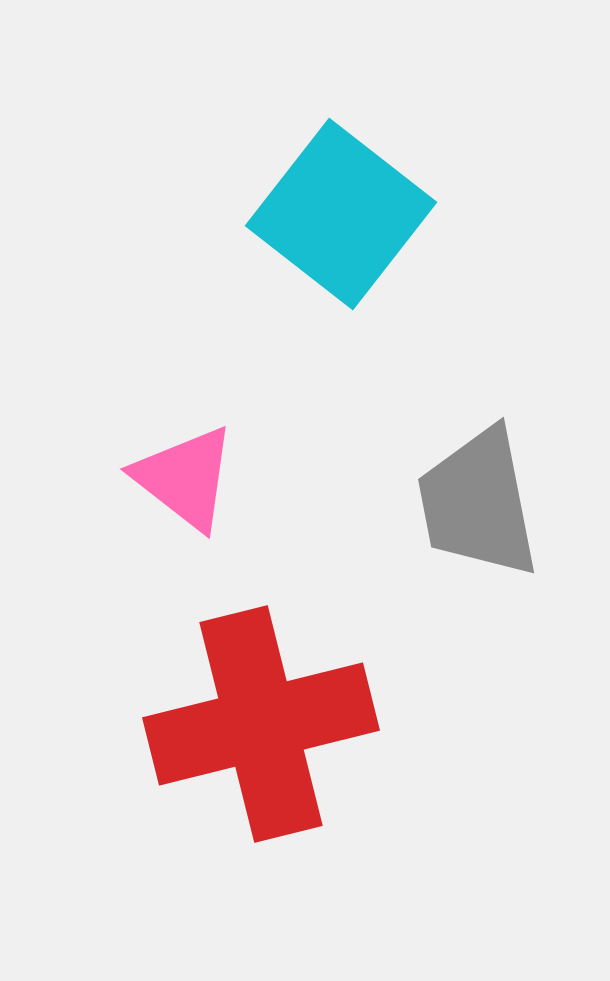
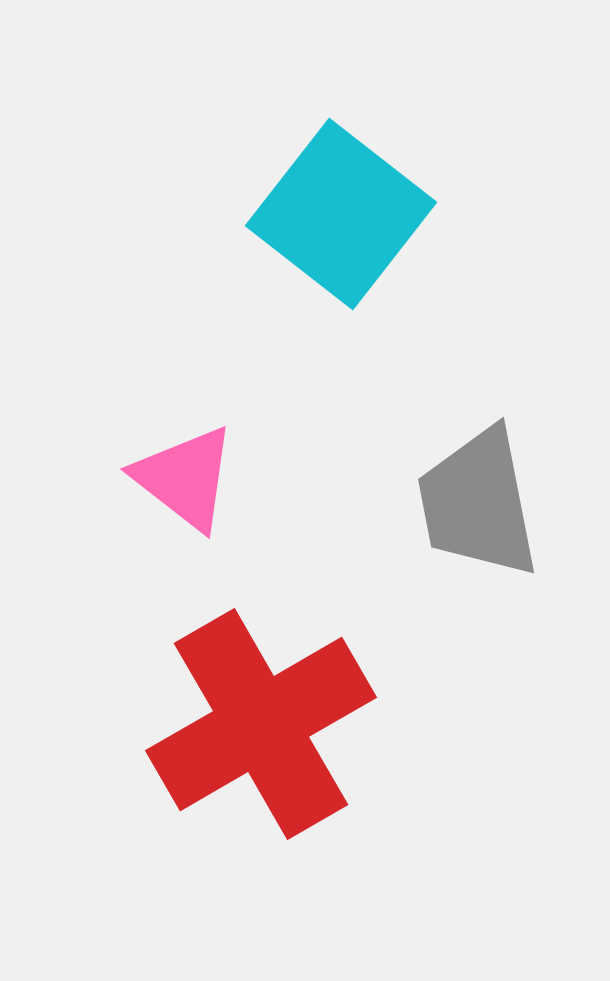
red cross: rotated 16 degrees counterclockwise
